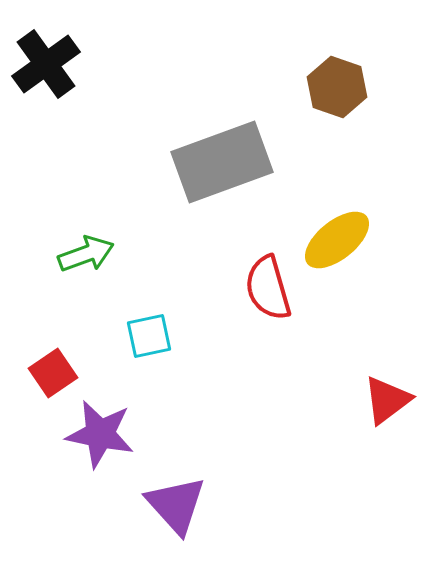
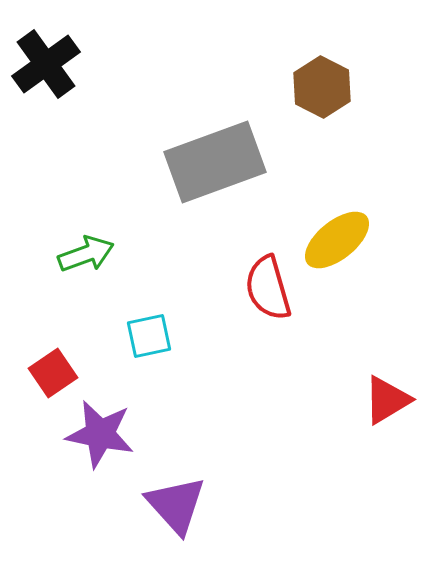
brown hexagon: moved 15 px left; rotated 8 degrees clockwise
gray rectangle: moved 7 px left
red triangle: rotated 6 degrees clockwise
